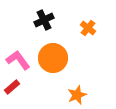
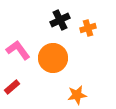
black cross: moved 16 px right
orange cross: rotated 35 degrees clockwise
pink L-shape: moved 10 px up
orange star: rotated 12 degrees clockwise
